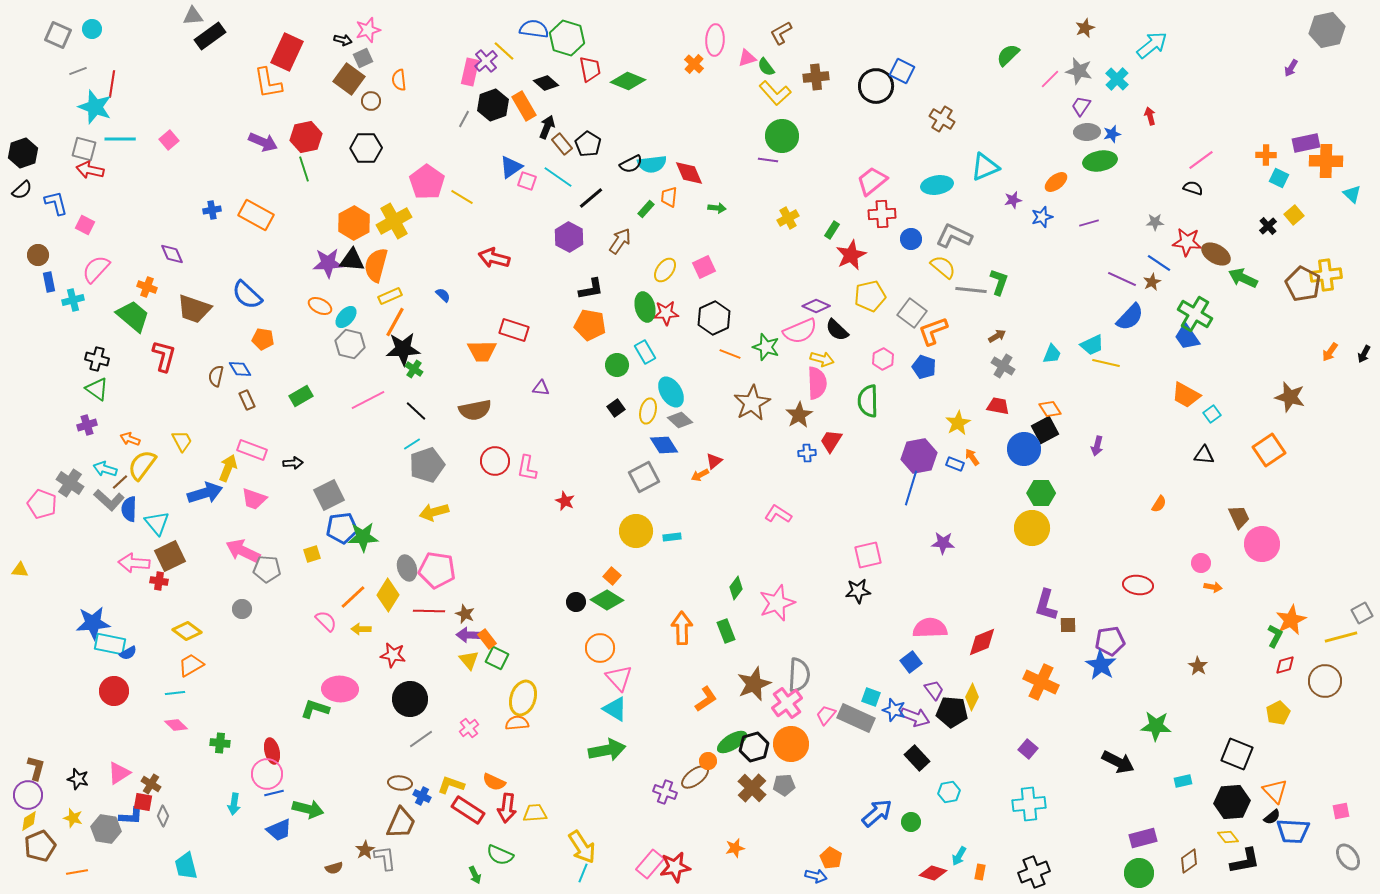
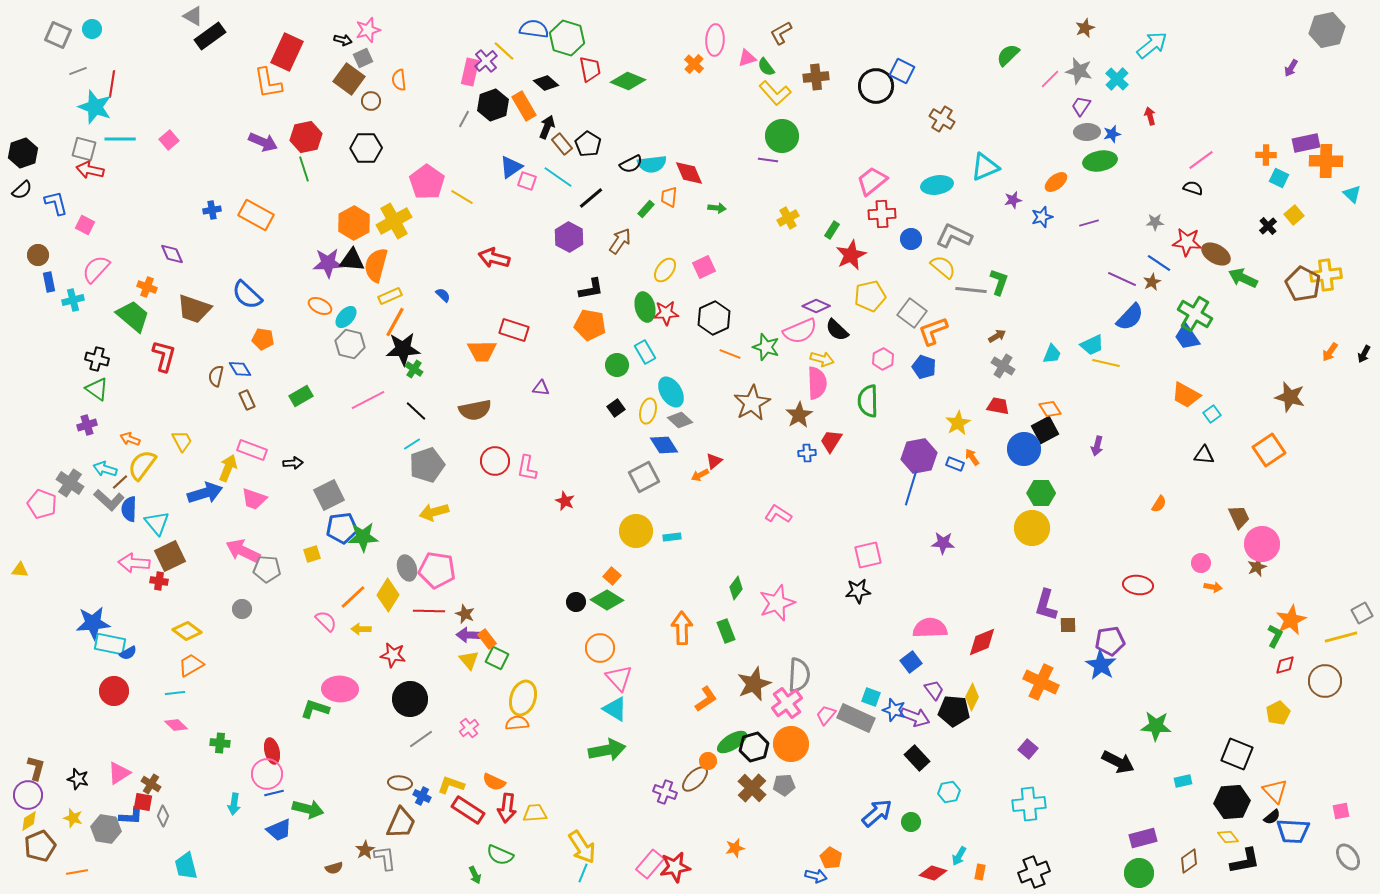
gray triangle at (193, 16): rotated 35 degrees clockwise
brown star at (1198, 666): moved 59 px right, 99 px up; rotated 18 degrees clockwise
black pentagon at (952, 712): moved 2 px right, 1 px up
brown ellipse at (695, 777): moved 2 px down; rotated 8 degrees counterclockwise
